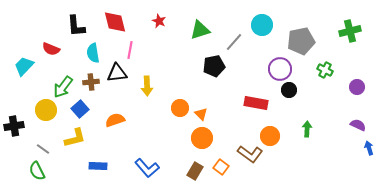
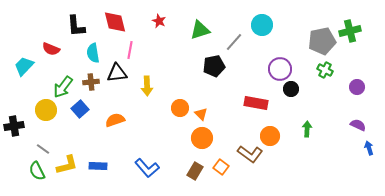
gray pentagon at (301, 41): moved 21 px right
black circle at (289, 90): moved 2 px right, 1 px up
yellow L-shape at (75, 138): moved 8 px left, 27 px down
